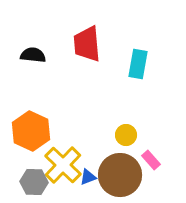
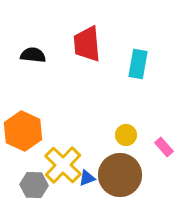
orange hexagon: moved 8 px left
pink rectangle: moved 13 px right, 13 px up
blue triangle: moved 1 px left, 1 px down
gray hexagon: moved 3 px down
